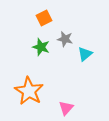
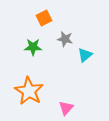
green star: moved 8 px left; rotated 18 degrees counterclockwise
cyan triangle: moved 1 px down
